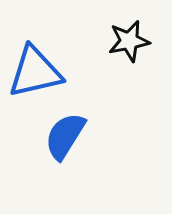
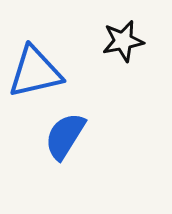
black star: moved 6 px left
